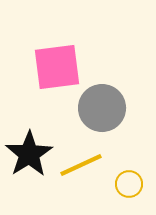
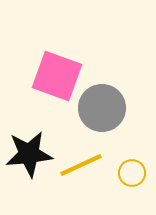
pink square: moved 9 px down; rotated 27 degrees clockwise
black star: rotated 27 degrees clockwise
yellow circle: moved 3 px right, 11 px up
